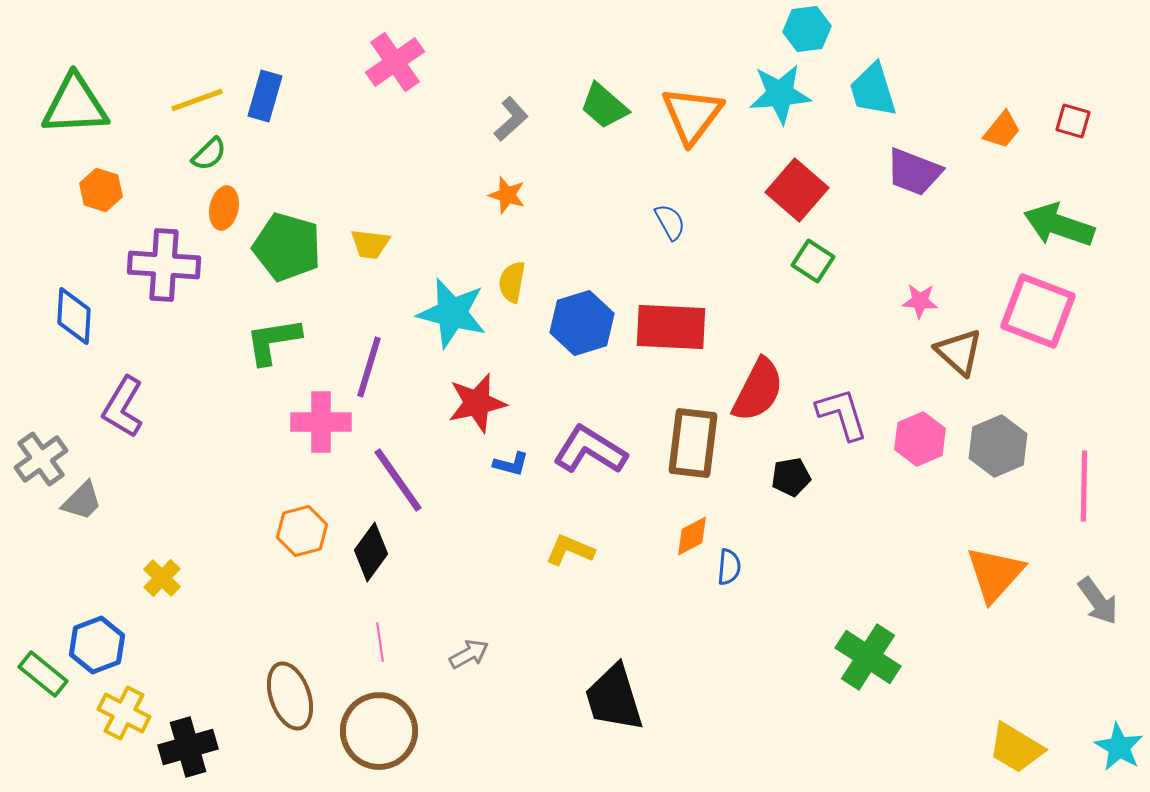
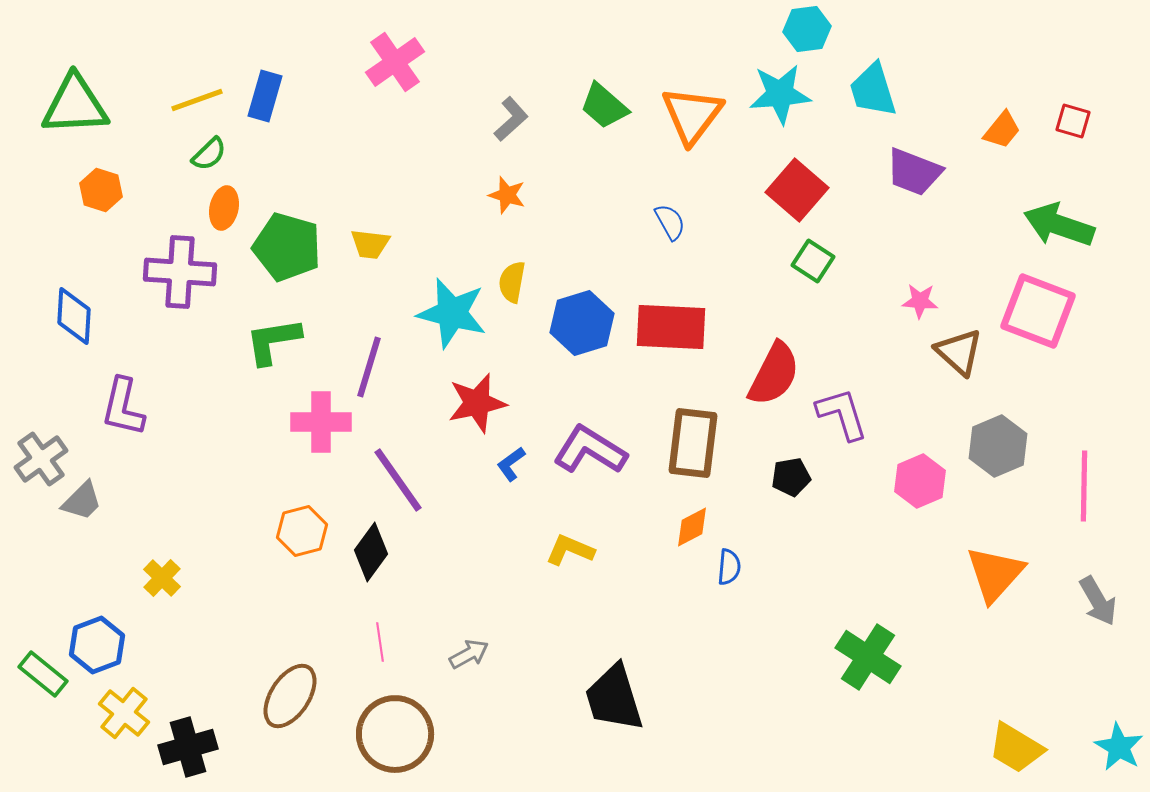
purple cross at (164, 265): moved 16 px right, 7 px down
red semicircle at (758, 390): moved 16 px right, 16 px up
purple L-shape at (123, 407): rotated 18 degrees counterclockwise
pink hexagon at (920, 439): moved 42 px down
blue L-shape at (511, 464): rotated 129 degrees clockwise
orange diamond at (692, 536): moved 9 px up
gray arrow at (1098, 601): rotated 6 degrees clockwise
brown ellipse at (290, 696): rotated 52 degrees clockwise
yellow cross at (124, 713): rotated 12 degrees clockwise
brown circle at (379, 731): moved 16 px right, 3 px down
